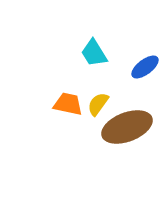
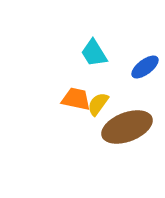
orange trapezoid: moved 8 px right, 5 px up
